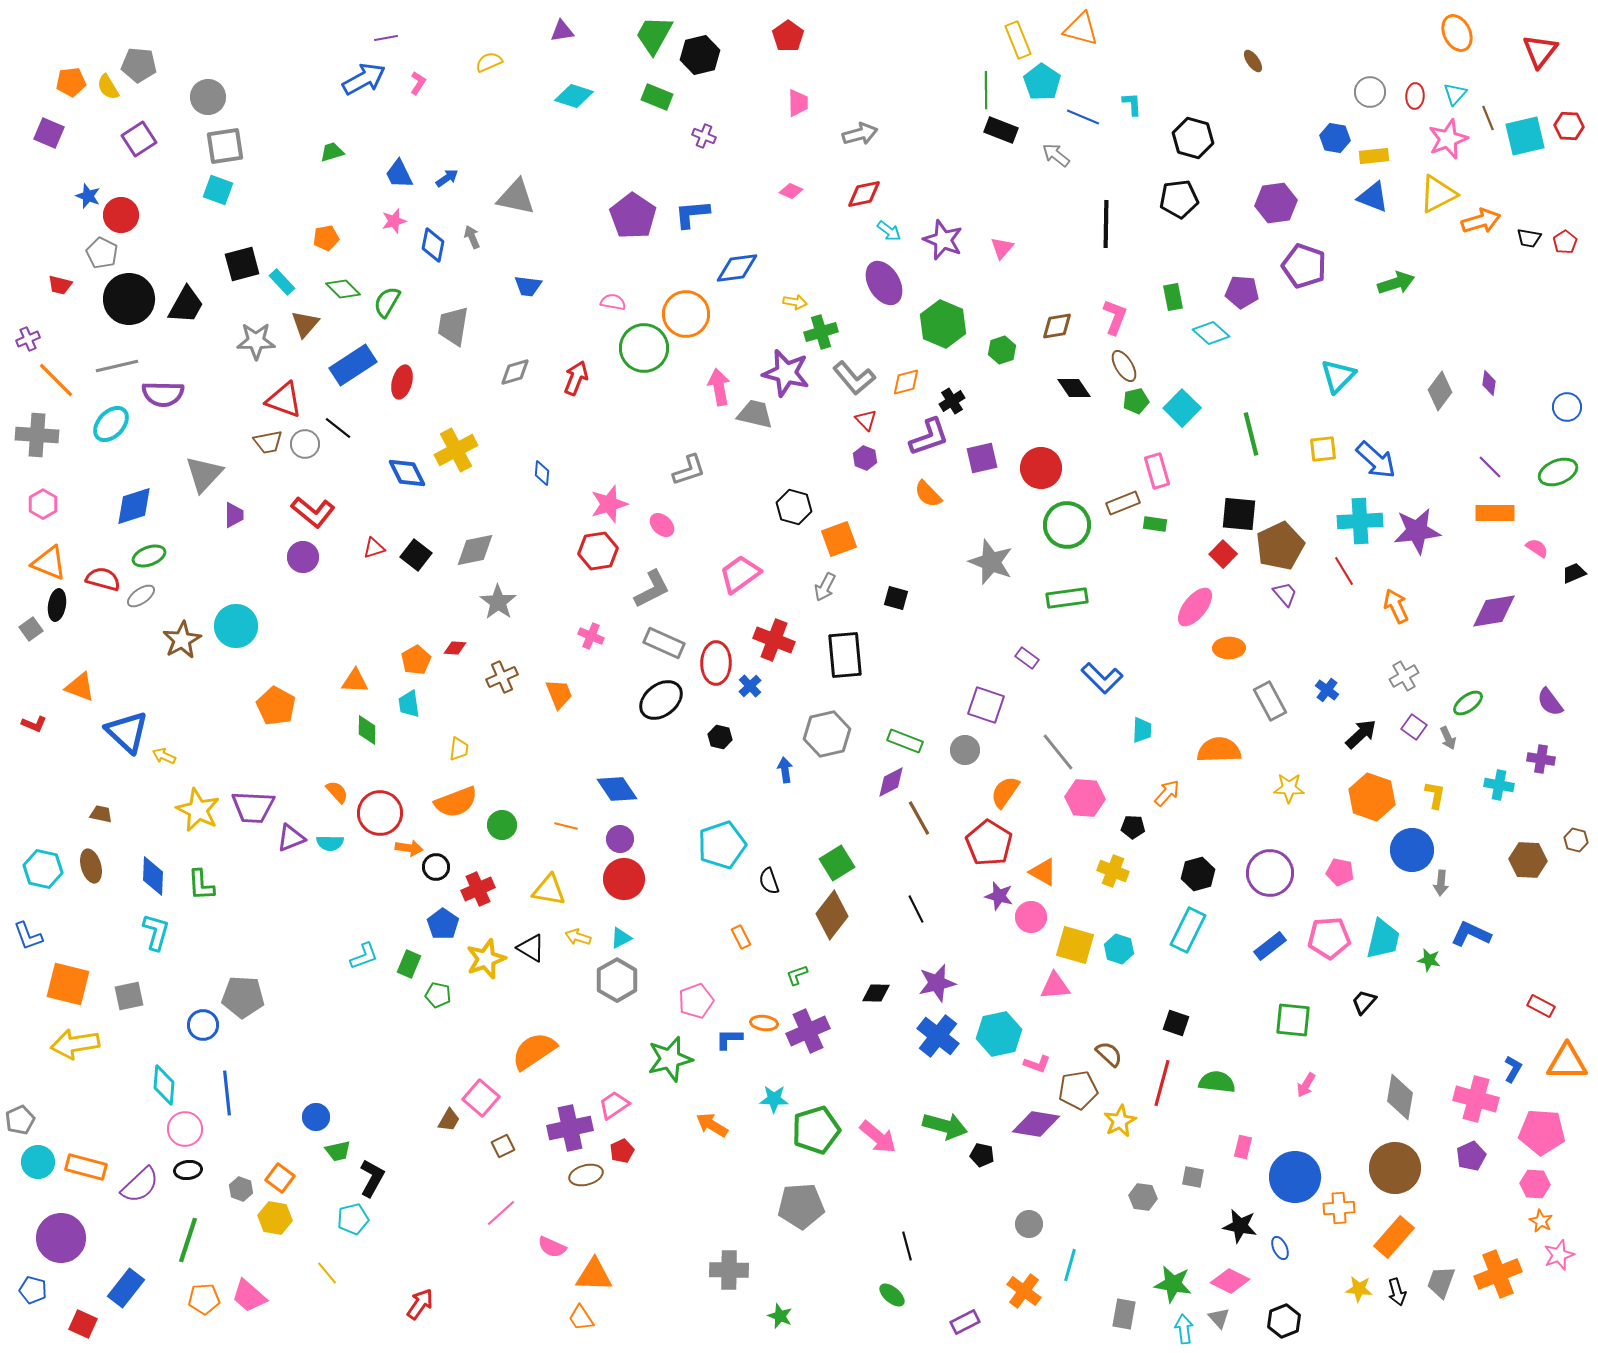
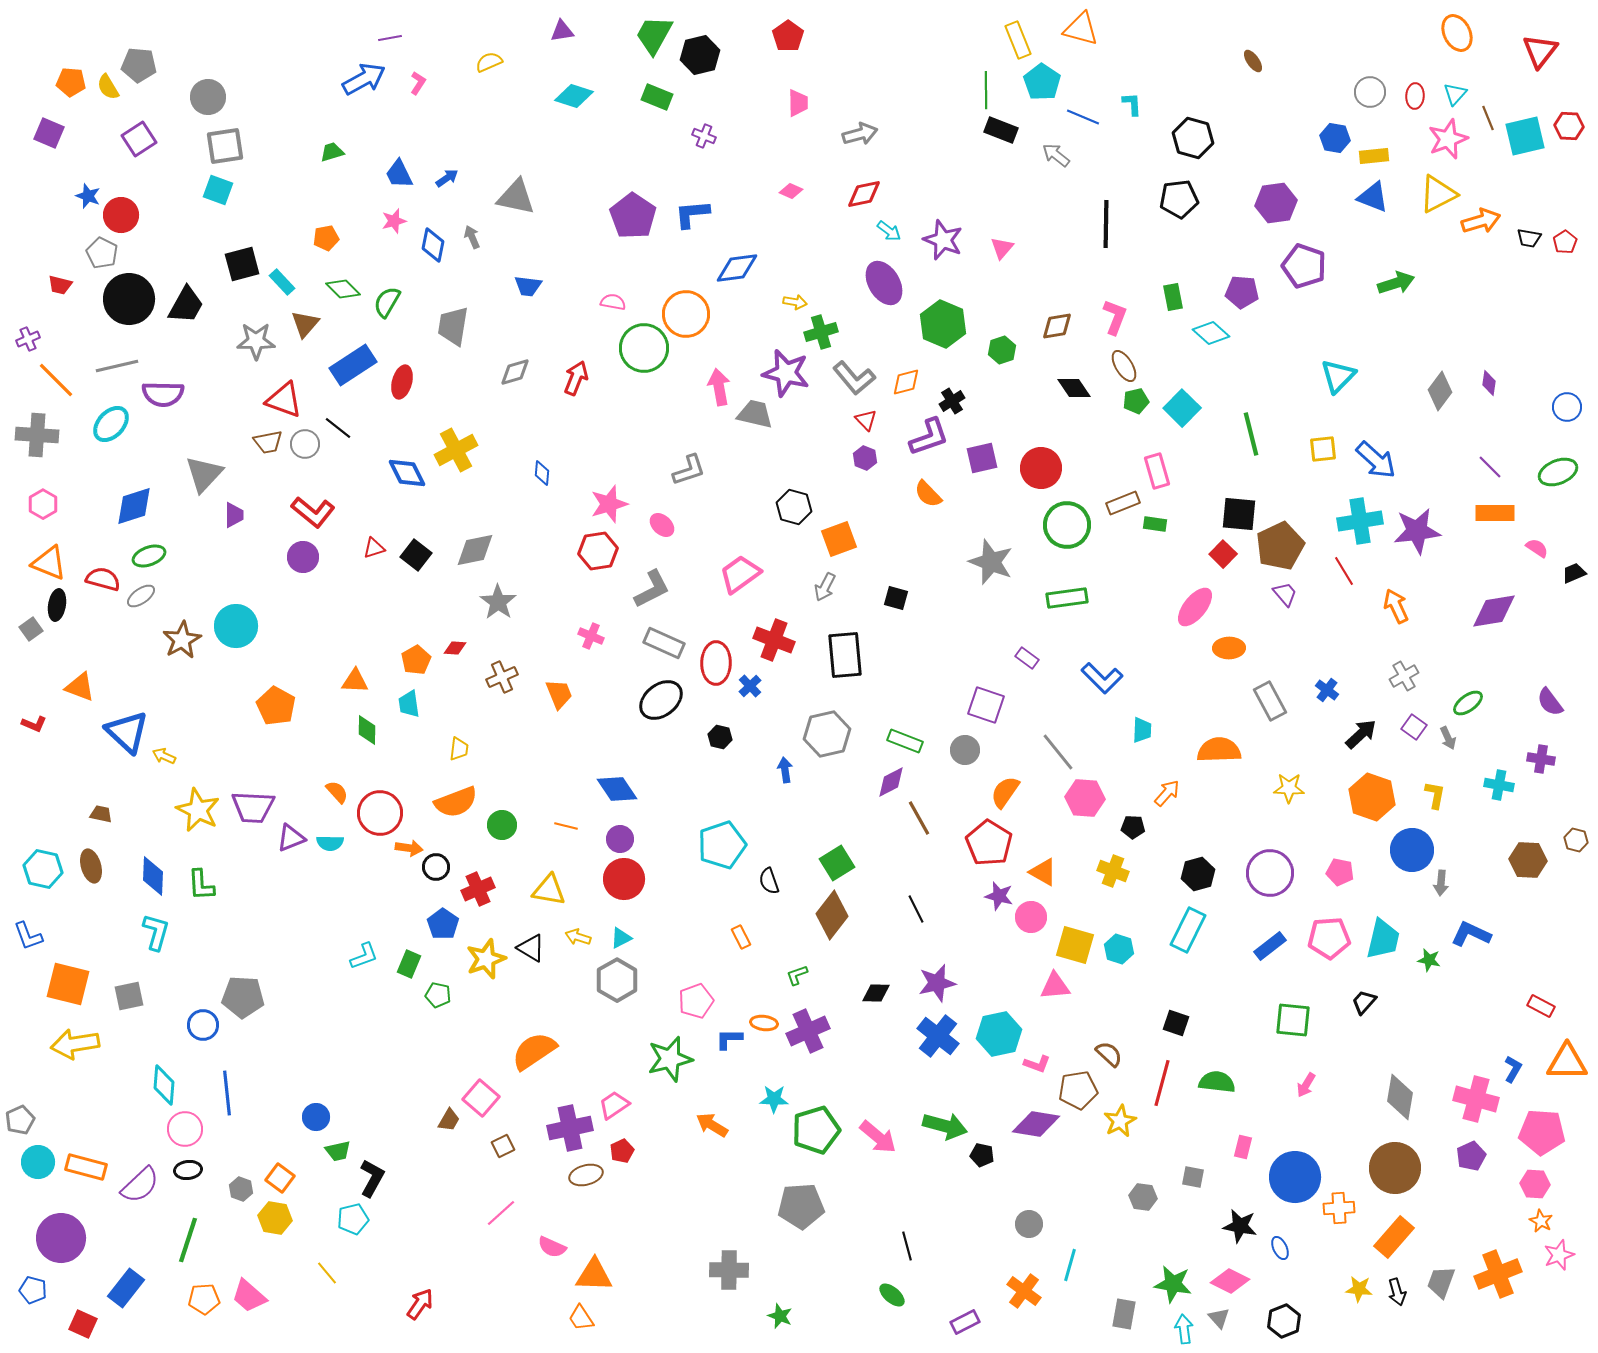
purple line at (386, 38): moved 4 px right
orange pentagon at (71, 82): rotated 12 degrees clockwise
cyan cross at (1360, 521): rotated 6 degrees counterclockwise
